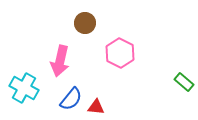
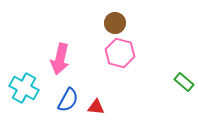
brown circle: moved 30 px right
pink hexagon: rotated 12 degrees counterclockwise
pink arrow: moved 2 px up
blue semicircle: moved 3 px left, 1 px down; rotated 10 degrees counterclockwise
